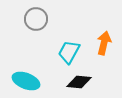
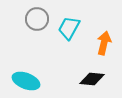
gray circle: moved 1 px right
cyan trapezoid: moved 24 px up
black diamond: moved 13 px right, 3 px up
